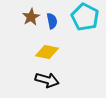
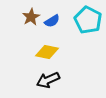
cyan pentagon: moved 3 px right, 3 px down
blue semicircle: rotated 70 degrees clockwise
black arrow: moved 1 px right; rotated 140 degrees clockwise
